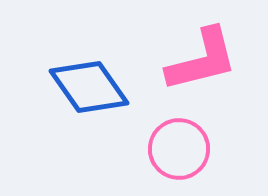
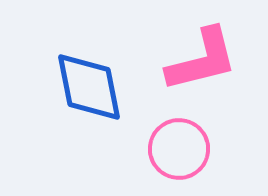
blue diamond: rotated 24 degrees clockwise
